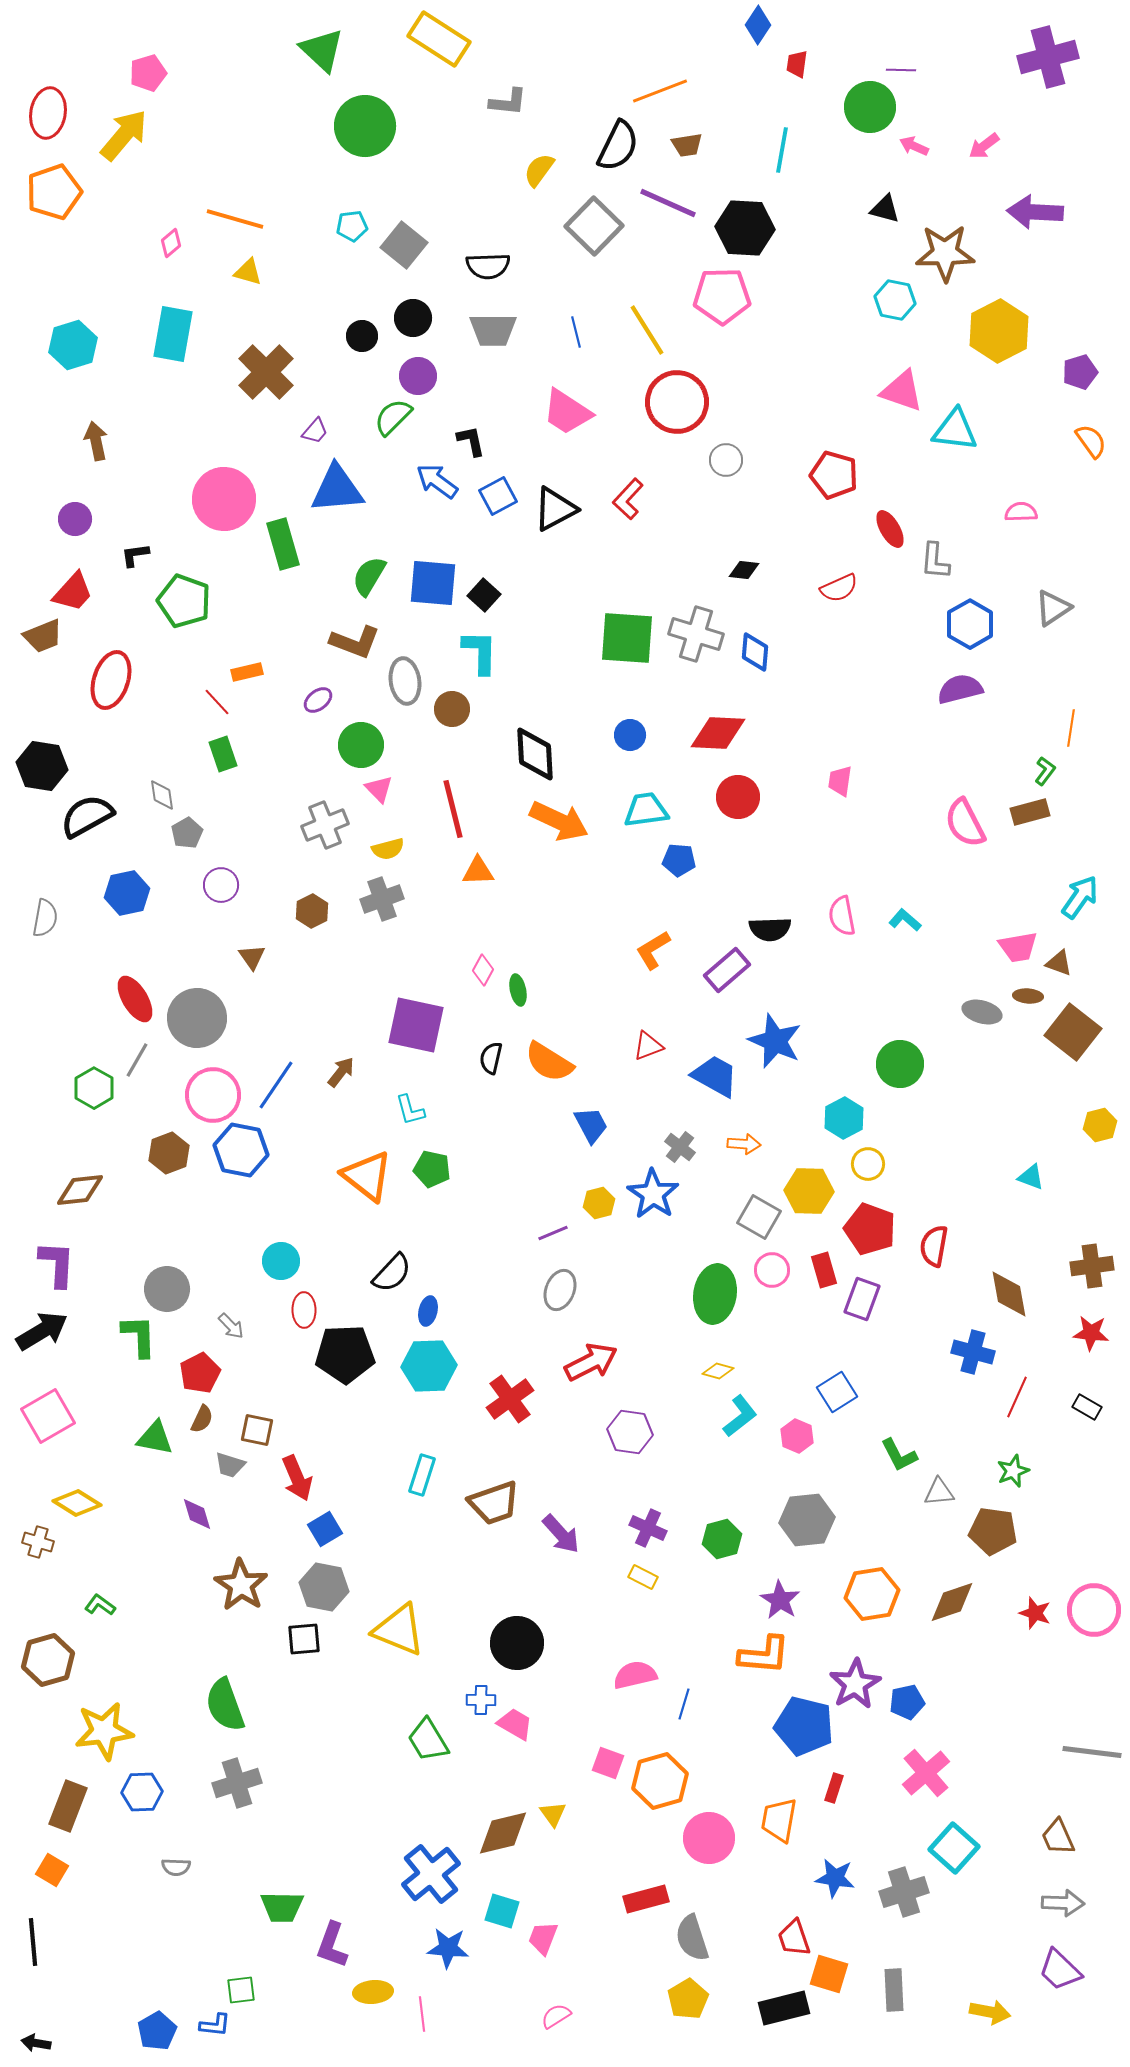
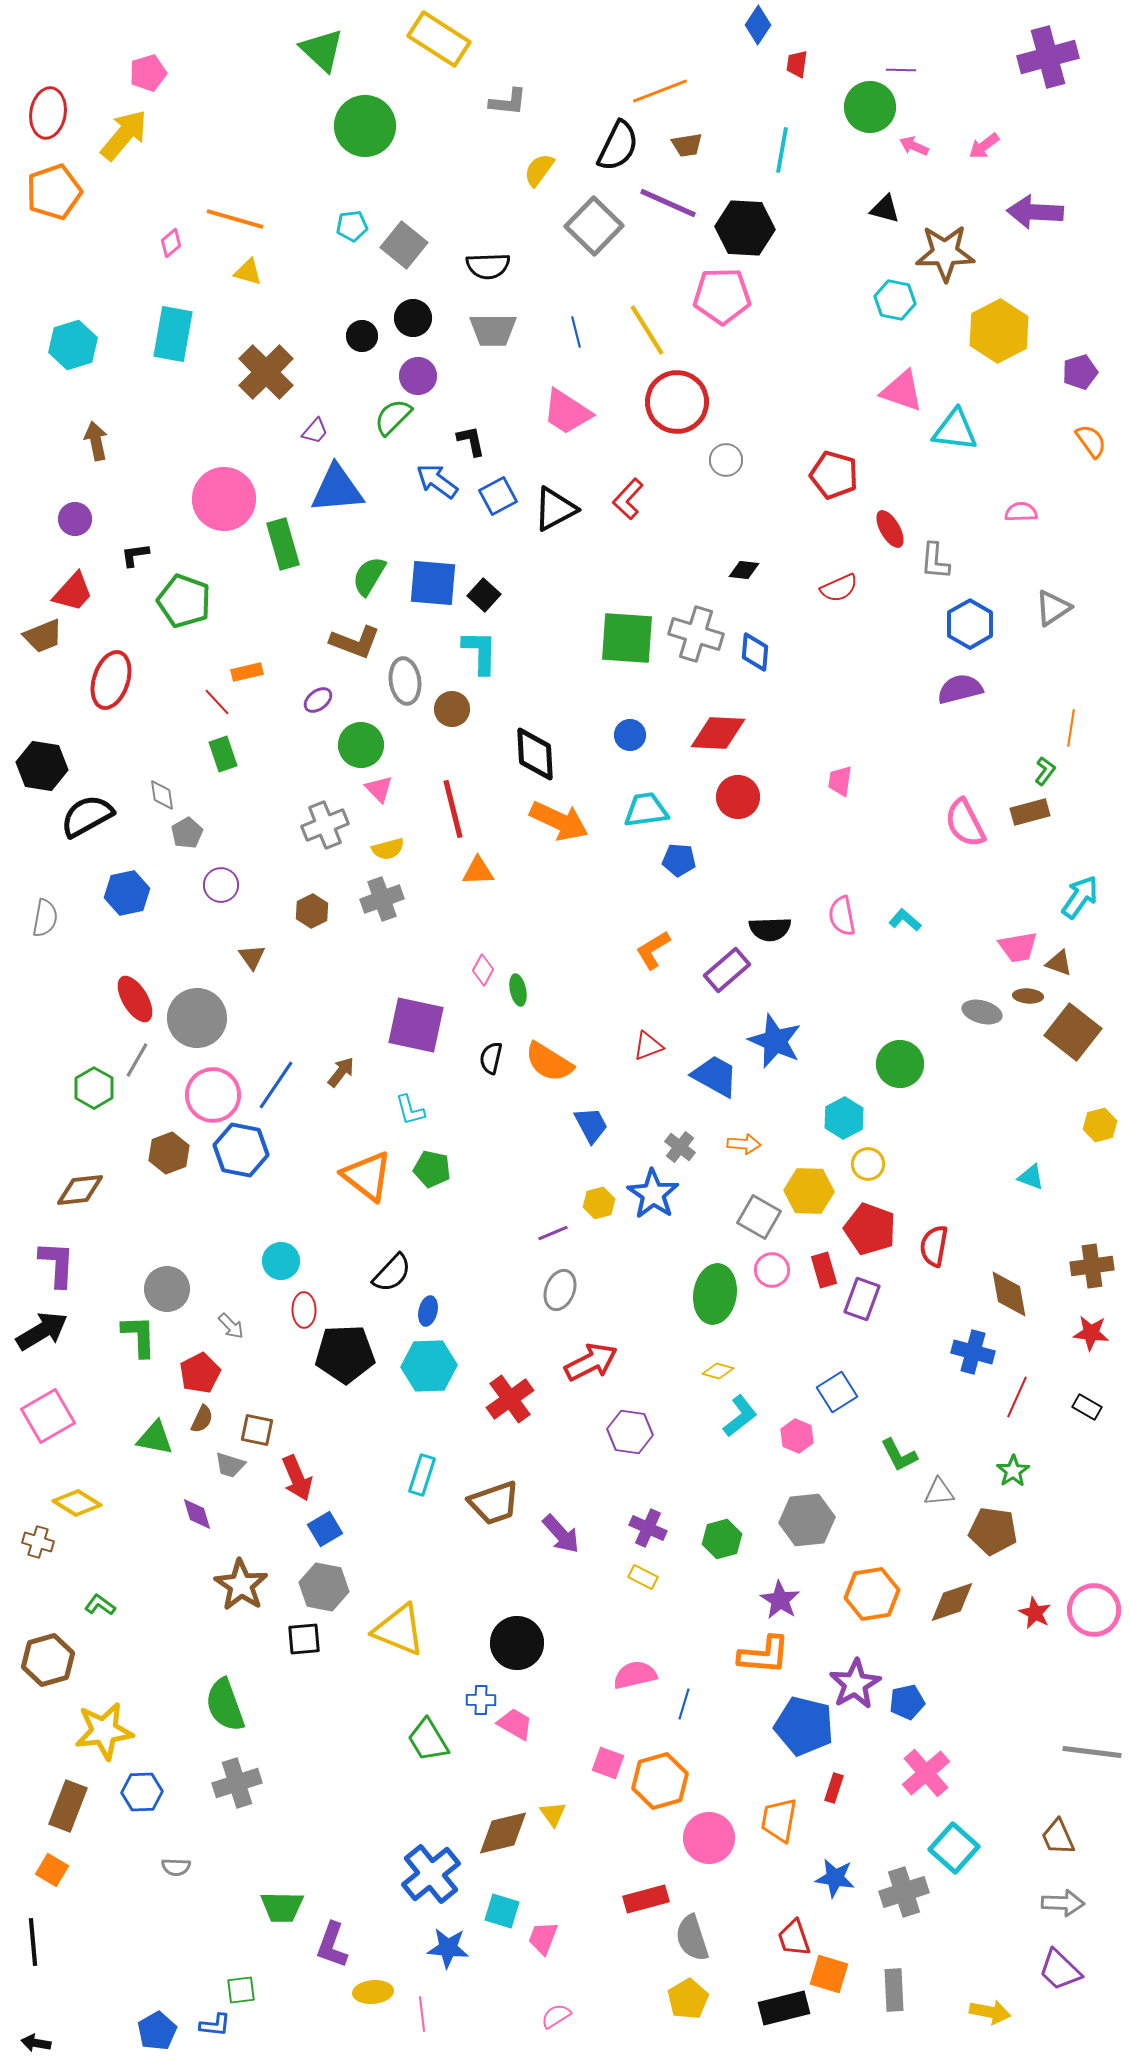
green star at (1013, 1471): rotated 12 degrees counterclockwise
red star at (1035, 1613): rotated 8 degrees clockwise
